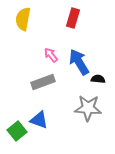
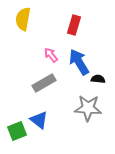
red rectangle: moved 1 px right, 7 px down
gray rectangle: moved 1 px right, 1 px down; rotated 10 degrees counterclockwise
blue triangle: rotated 18 degrees clockwise
green square: rotated 18 degrees clockwise
